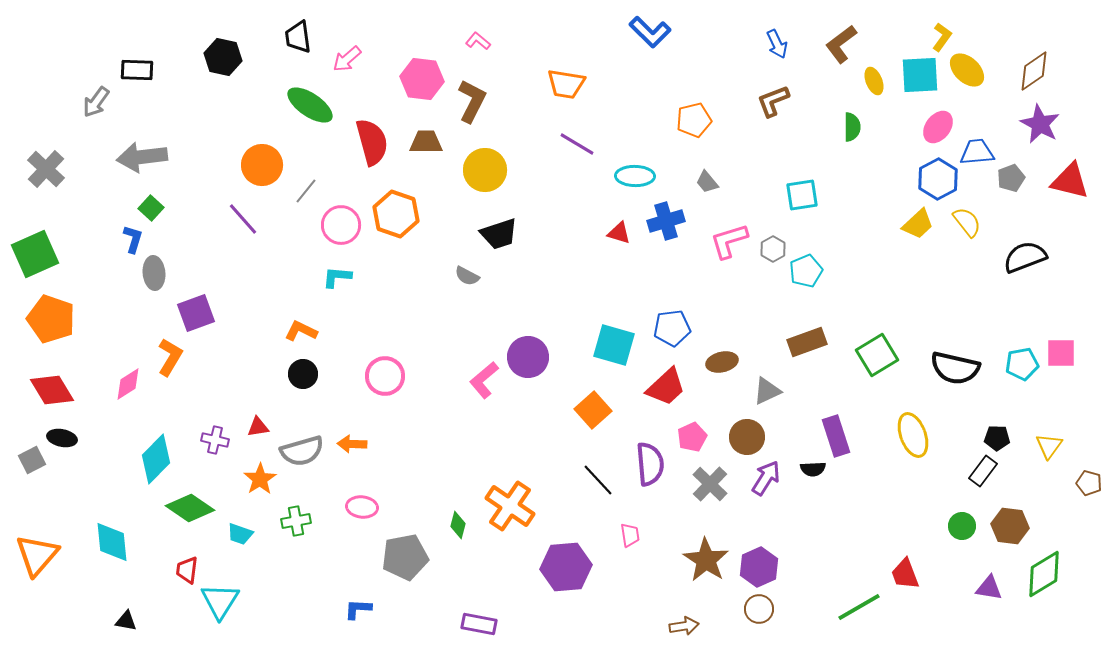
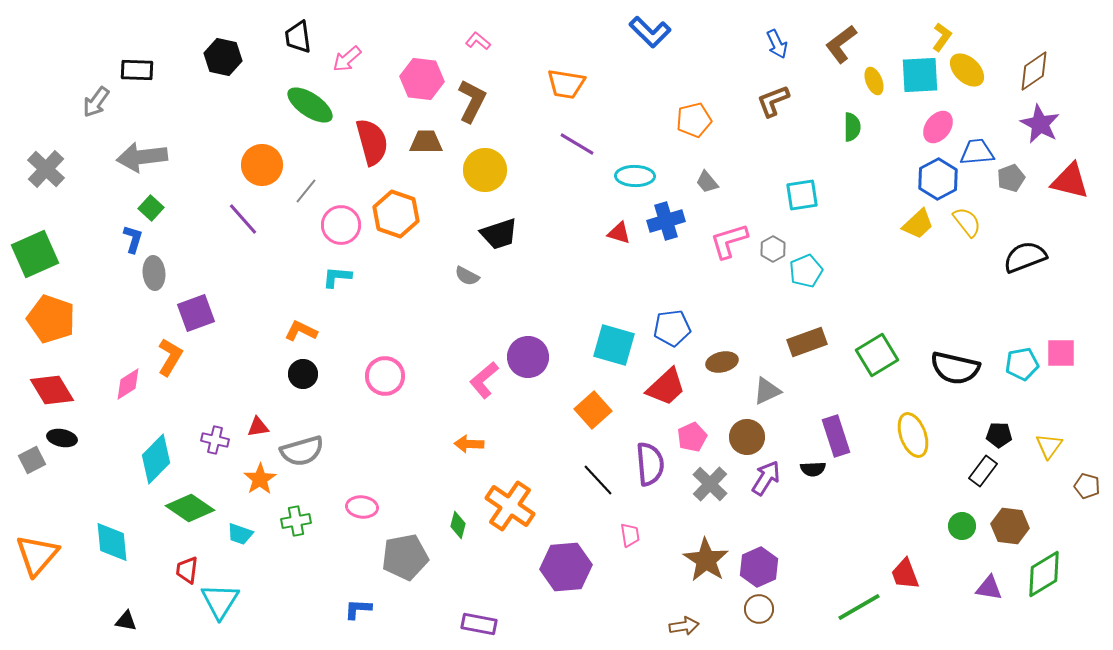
black pentagon at (997, 438): moved 2 px right, 3 px up
orange arrow at (352, 444): moved 117 px right
brown pentagon at (1089, 483): moved 2 px left, 3 px down
